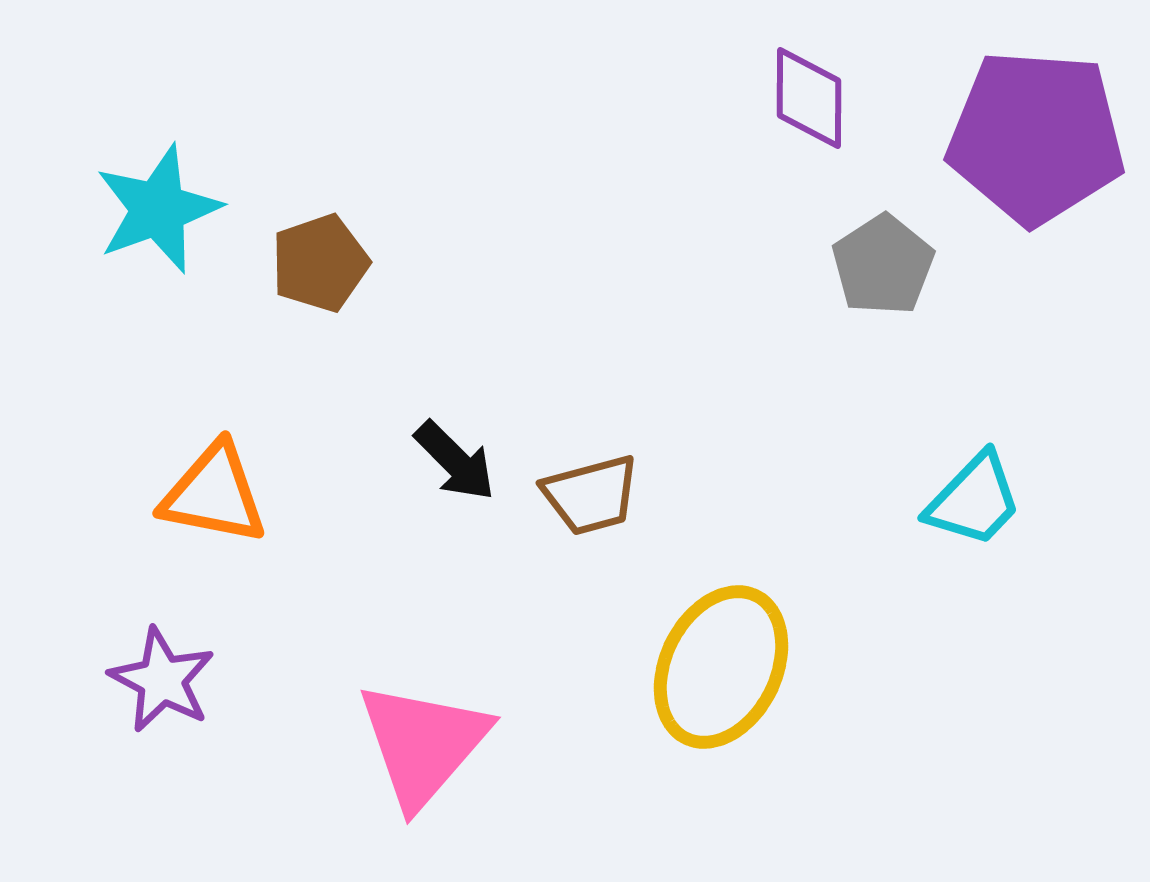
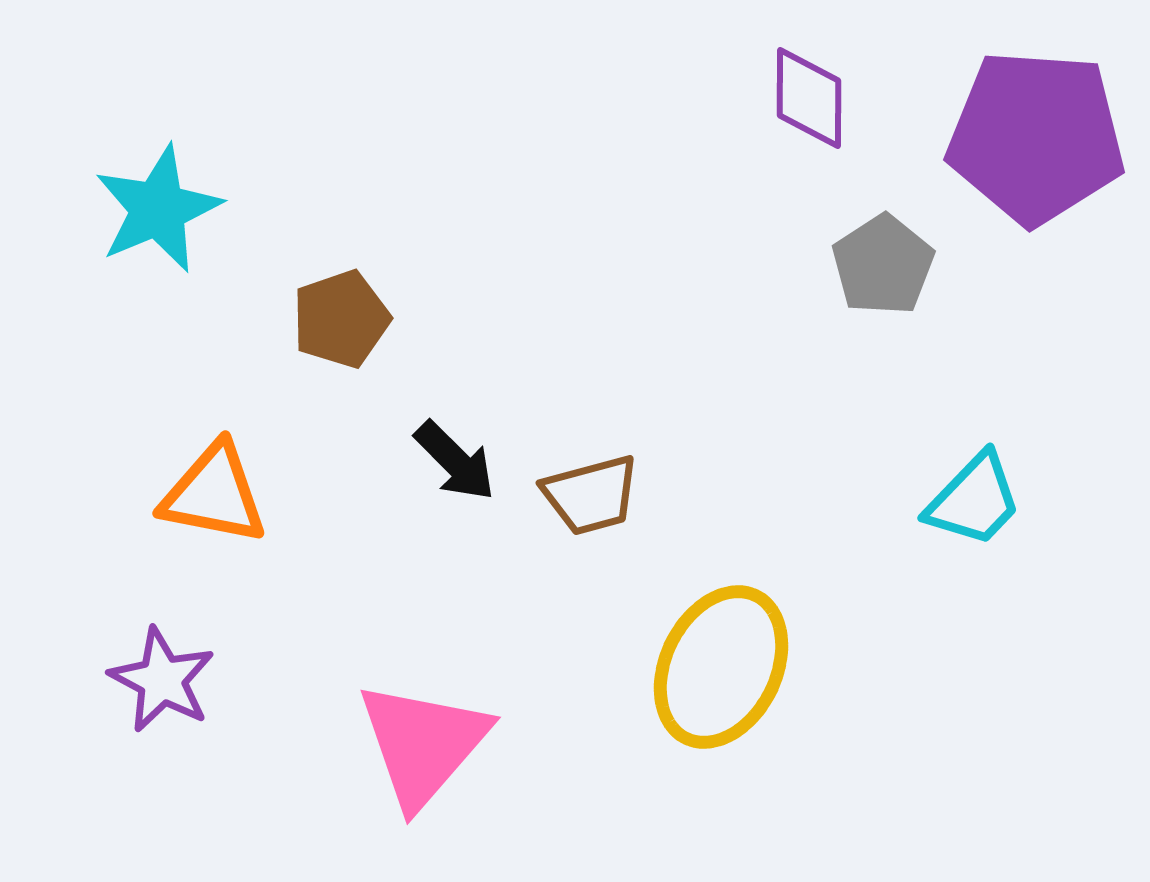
cyan star: rotated 3 degrees counterclockwise
brown pentagon: moved 21 px right, 56 px down
